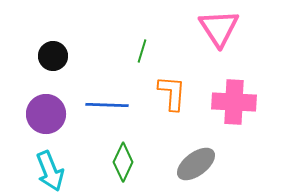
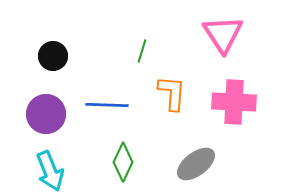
pink triangle: moved 4 px right, 6 px down
